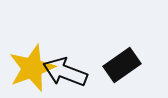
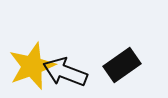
yellow star: moved 2 px up
